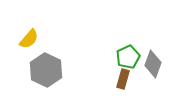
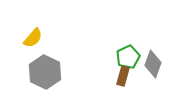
yellow semicircle: moved 4 px right, 1 px up
gray hexagon: moved 1 px left, 2 px down
brown rectangle: moved 3 px up
